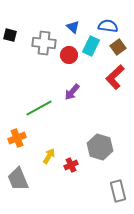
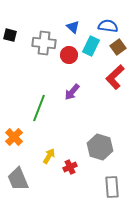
green line: rotated 40 degrees counterclockwise
orange cross: moved 3 px left, 1 px up; rotated 24 degrees counterclockwise
red cross: moved 1 px left, 2 px down
gray rectangle: moved 6 px left, 4 px up; rotated 10 degrees clockwise
